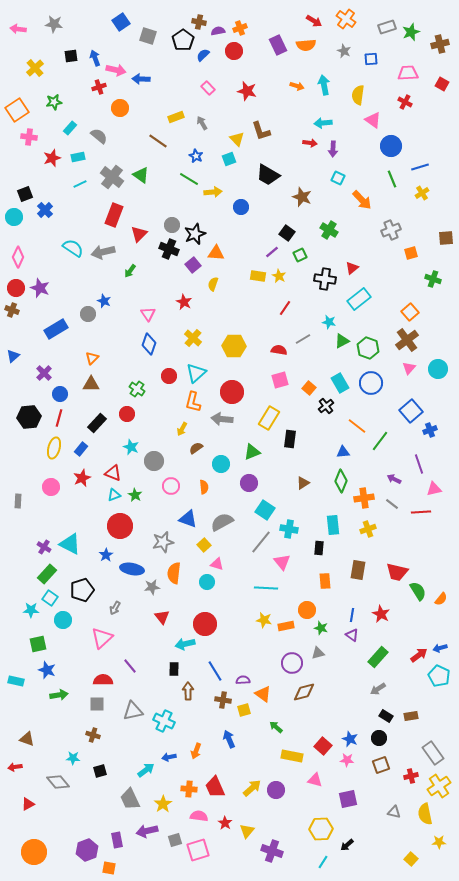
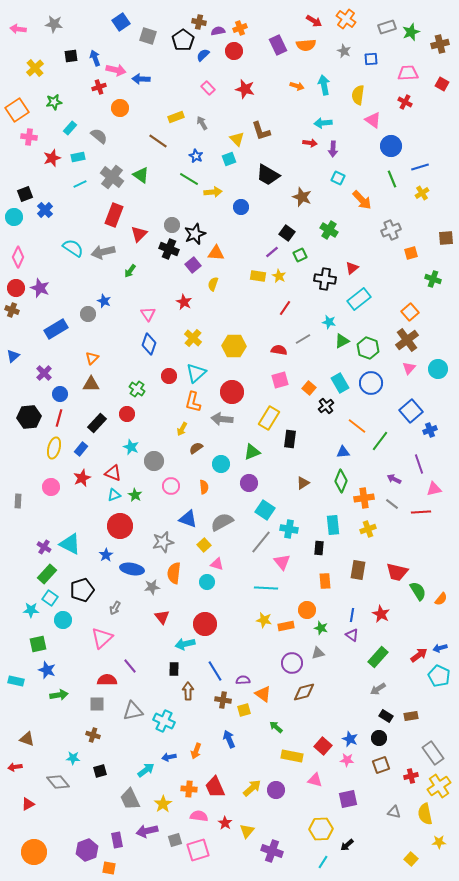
red star at (247, 91): moved 2 px left, 2 px up
red semicircle at (103, 680): moved 4 px right
